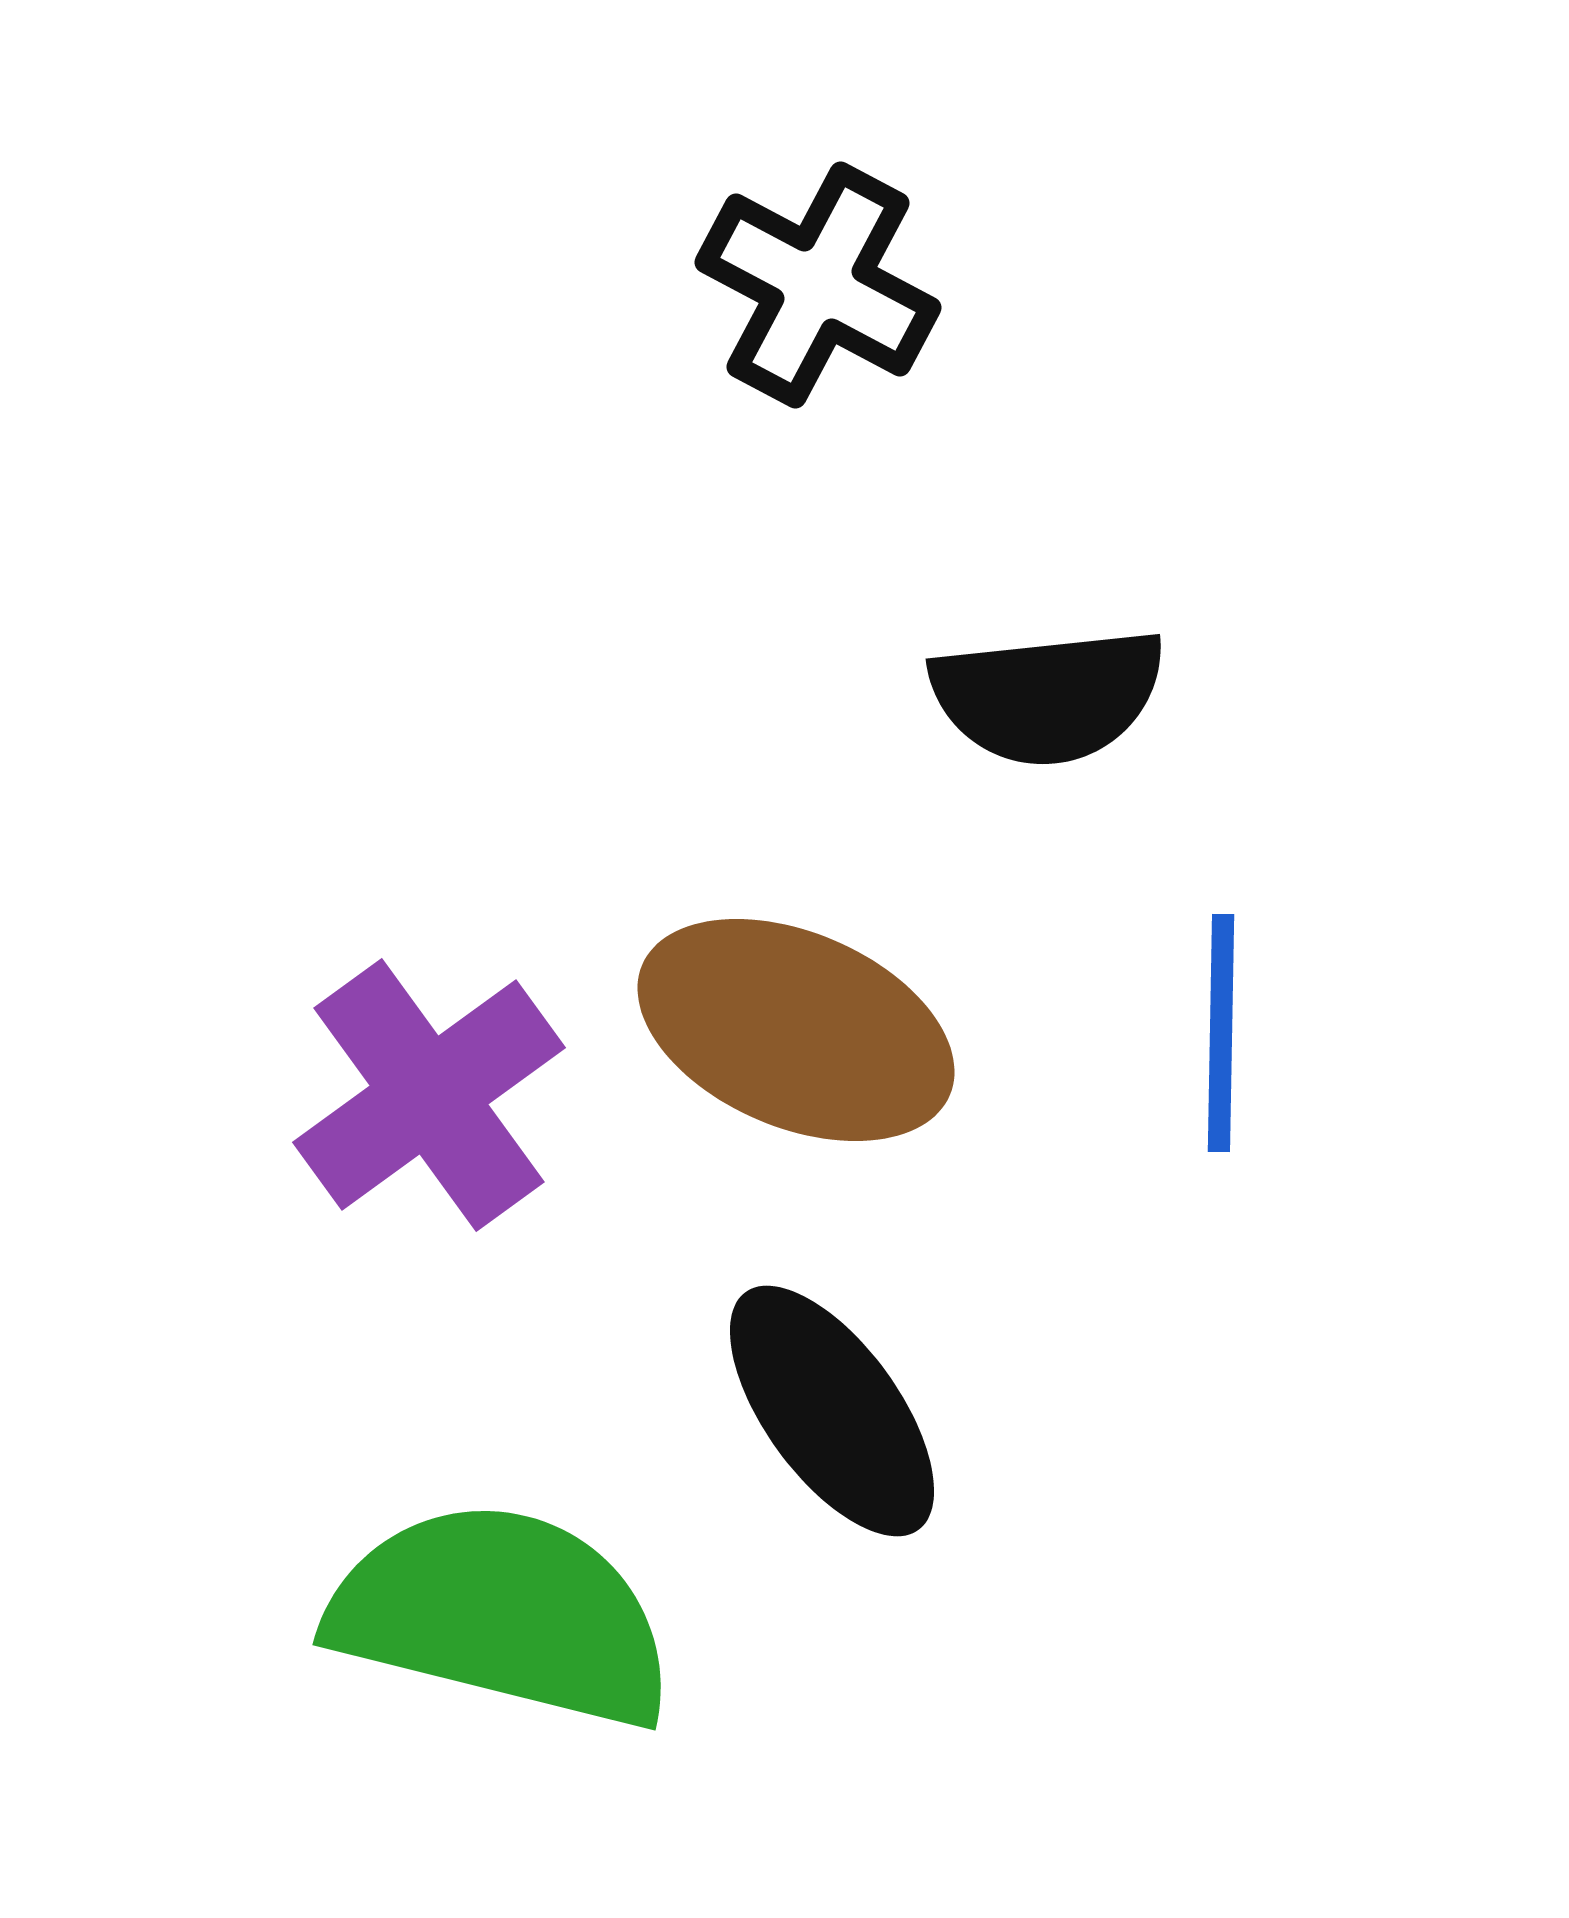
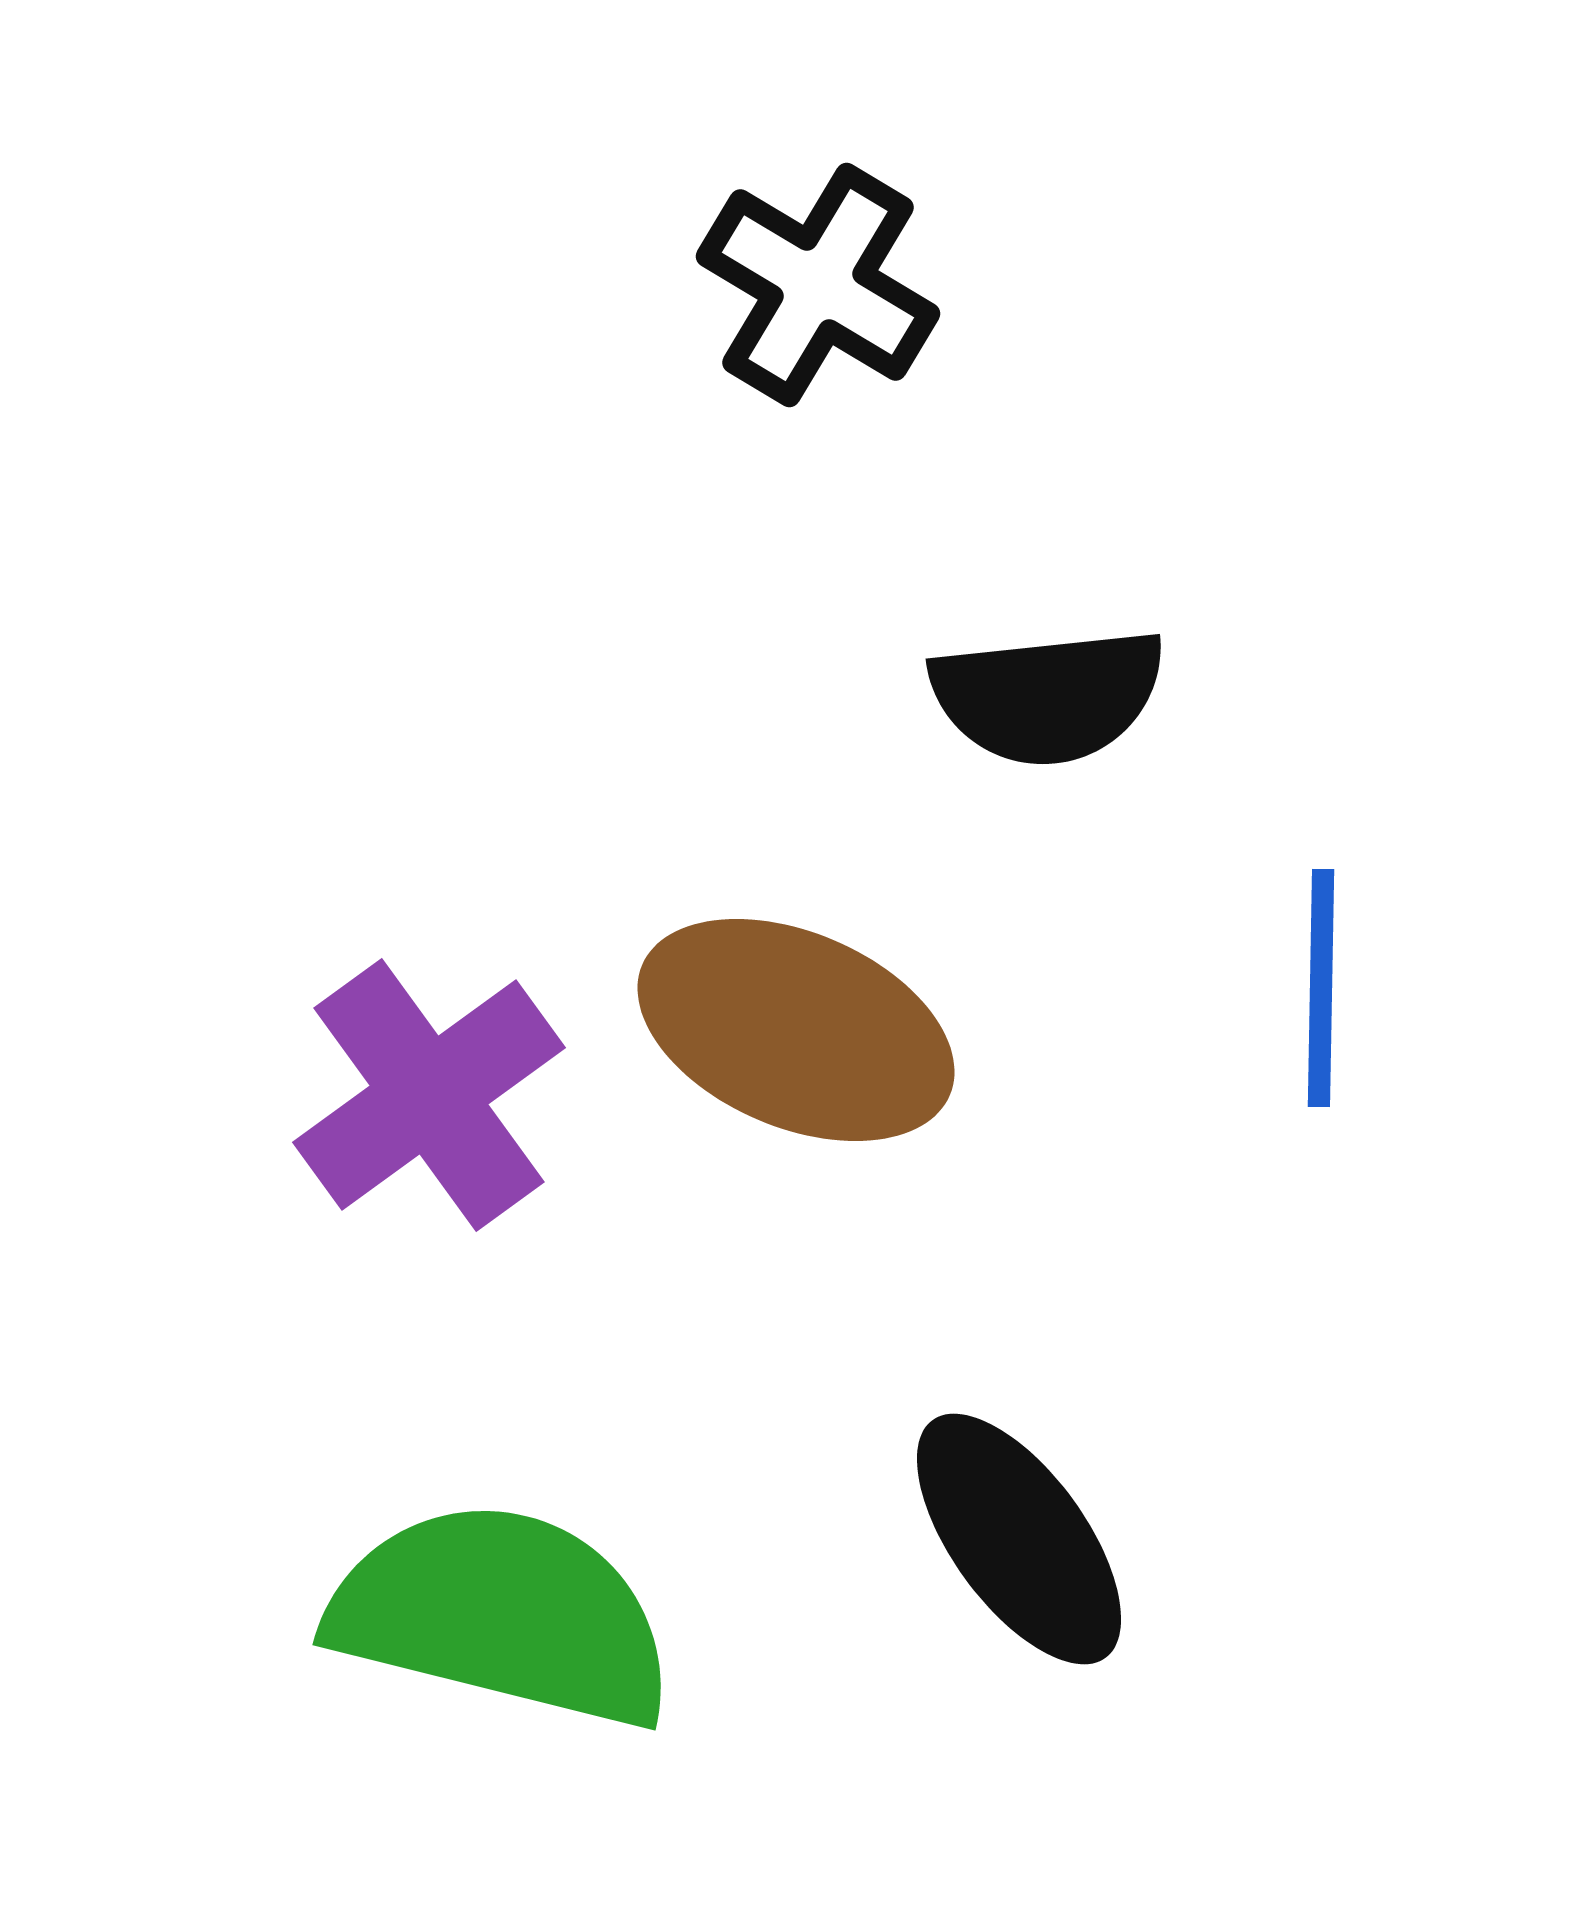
black cross: rotated 3 degrees clockwise
blue line: moved 100 px right, 45 px up
black ellipse: moved 187 px right, 128 px down
